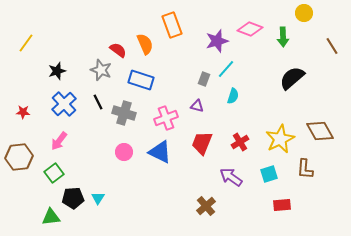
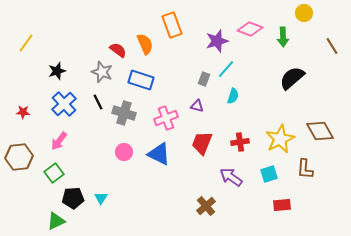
gray star: moved 1 px right, 2 px down
red cross: rotated 24 degrees clockwise
blue triangle: moved 1 px left, 2 px down
cyan triangle: moved 3 px right
green triangle: moved 5 px right, 4 px down; rotated 18 degrees counterclockwise
